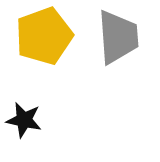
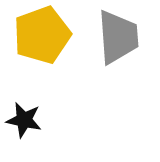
yellow pentagon: moved 2 px left, 1 px up
